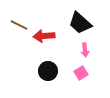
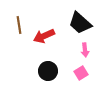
brown line: rotated 54 degrees clockwise
red arrow: rotated 20 degrees counterclockwise
